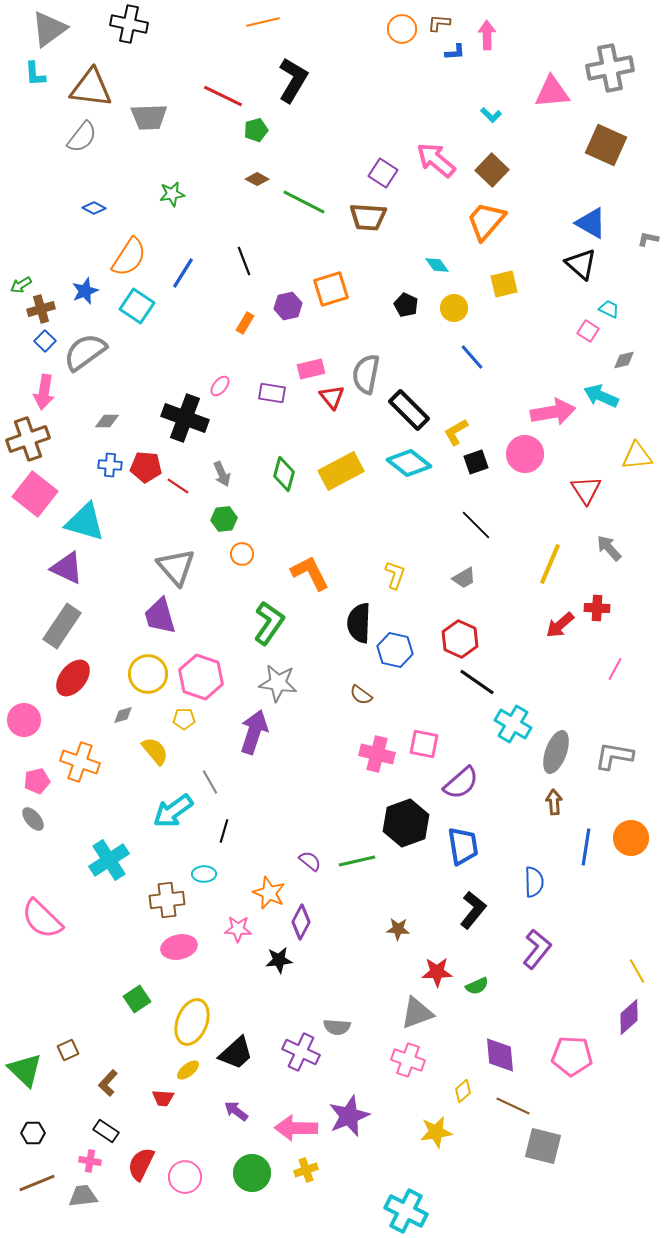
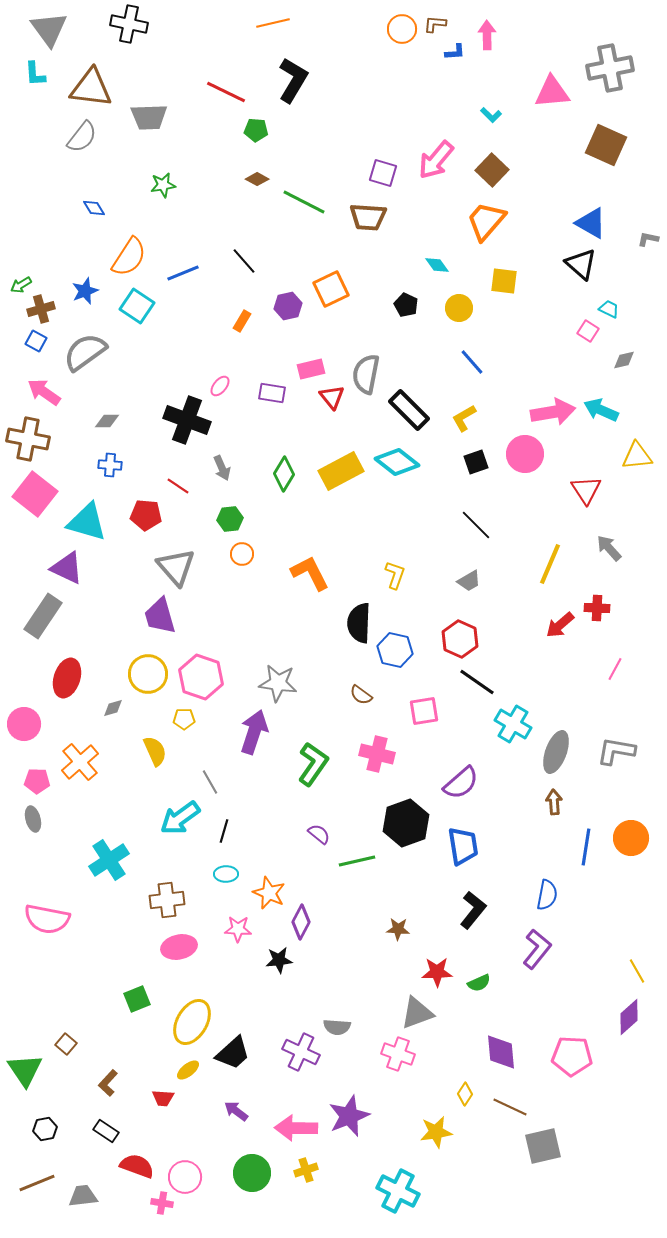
orange line at (263, 22): moved 10 px right, 1 px down
brown L-shape at (439, 23): moved 4 px left, 1 px down
gray triangle at (49, 29): rotated 30 degrees counterclockwise
red line at (223, 96): moved 3 px right, 4 px up
green pentagon at (256, 130): rotated 20 degrees clockwise
pink arrow at (436, 160): rotated 90 degrees counterclockwise
purple square at (383, 173): rotated 16 degrees counterclockwise
green star at (172, 194): moved 9 px left, 9 px up
blue diamond at (94, 208): rotated 30 degrees clockwise
black line at (244, 261): rotated 20 degrees counterclockwise
blue line at (183, 273): rotated 36 degrees clockwise
yellow square at (504, 284): moved 3 px up; rotated 20 degrees clockwise
orange square at (331, 289): rotated 9 degrees counterclockwise
yellow circle at (454, 308): moved 5 px right
orange rectangle at (245, 323): moved 3 px left, 2 px up
blue square at (45, 341): moved 9 px left; rotated 15 degrees counterclockwise
blue line at (472, 357): moved 5 px down
pink arrow at (44, 392): rotated 116 degrees clockwise
cyan arrow at (601, 396): moved 14 px down
black cross at (185, 418): moved 2 px right, 2 px down
yellow L-shape at (456, 432): moved 8 px right, 14 px up
brown cross at (28, 439): rotated 30 degrees clockwise
cyan diamond at (409, 463): moved 12 px left, 1 px up
red pentagon at (146, 467): moved 48 px down
gray arrow at (222, 474): moved 6 px up
green diamond at (284, 474): rotated 16 degrees clockwise
green hexagon at (224, 519): moved 6 px right
cyan triangle at (85, 522): moved 2 px right
gray trapezoid at (464, 578): moved 5 px right, 3 px down
green L-shape at (269, 623): moved 44 px right, 141 px down
gray rectangle at (62, 626): moved 19 px left, 10 px up
red ellipse at (73, 678): moved 6 px left; rotated 21 degrees counterclockwise
gray diamond at (123, 715): moved 10 px left, 7 px up
pink circle at (24, 720): moved 4 px down
pink square at (424, 744): moved 33 px up; rotated 20 degrees counterclockwise
yellow semicircle at (155, 751): rotated 16 degrees clockwise
gray L-shape at (614, 756): moved 2 px right, 5 px up
orange cross at (80, 762): rotated 30 degrees clockwise
pink pentagon at (37, 781): rotated 15 degrees clockwise
cyan arrow at (173, 811): moved 7 px right, 7 px down
gray ellipse at (33, 819): rotated 25 degrees clockwise
purple semicircle at (310, 861): moved 9 px right, 27 px up
cyan ellipse at (204, 874): moved 22 px right
blue semicircle at (534, 882): moved 13 px right, 13 px down; rotated 12 degrees clockwise
pink semicircle at (42, 919): moved 5 px right; rotated 33 degrees counterclockwise
green semicircle at (477, 986): moved 2 px right, 3 px up
green square at (137, 999): rotated 12 degrees clockwise
yellow ellipse at (192, 1022): rotated 9 degrees clockwise
brown square at (68, 1050): moved 2 px left, 6 px up; rotated 25 degrees counterclockwise
black trapezoid at (236, 1053): moved 3 px left
purple diamond at (500, 1055): moved 1 px right, 3 px up
pink cross at (408, 1060): moved 10 px left, 6 px up
green triangle at (25, 1070): rotated 12 degrees clockwise
yellow diamond at (463, 1091): moved 2 px right, 3 px down; rotated 15 degrees counterclockwise
brown line at (513, 1106): moved 3 px left, 1 px down
black hexagon at (33, 1133): moved 12 px right, 4 px up; rotated 10 degrees counterclockwise
gray square at (543, 1146): rotated 27 degrees counterclockwise
pink cross at (90, 1161): moved 72 px right, 42 px down
red semicircle at (141, 1164): moved 4 px left, 2 px down; rotated 84 degrees clockwise
cyan cross at (406, 1211): moved 8 px left, 20 px up
